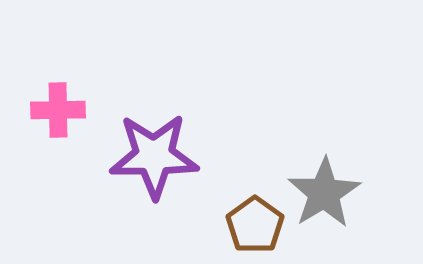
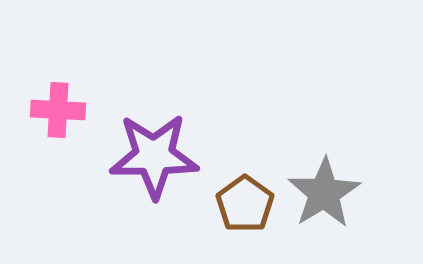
pink cross: rotated 4 degrees clockwise
brown pentagon: moved 10 px left, 21 px up
